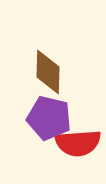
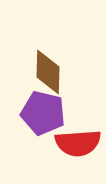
purple pentagon: moved 6 px left, 5 px up
